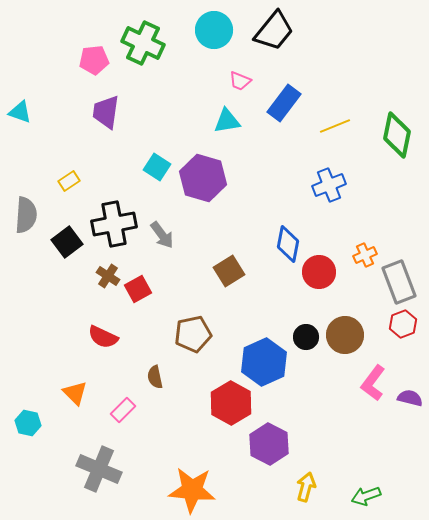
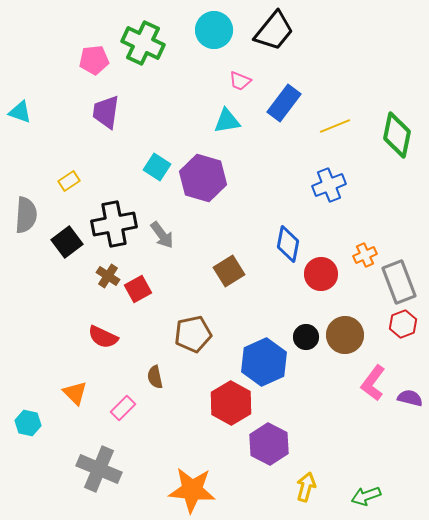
red circle at (319, 272): moved 2 px right, 2 px down
pink rectangle at (123, 410): moved 2 px up
